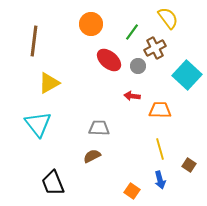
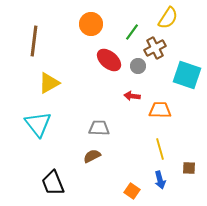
yellow semicircle: rotated 70 degrees clockwise
cyan square: rotated 24 degrees counterclockwise
brown square: moved 3 px down; rotated 32 degrees counterclockwise
